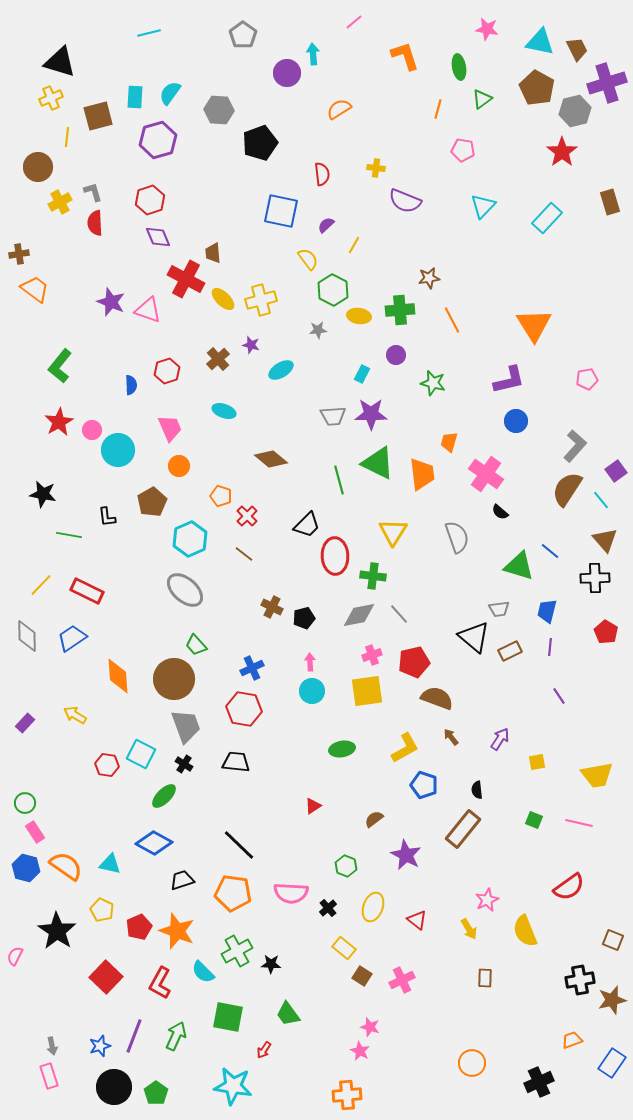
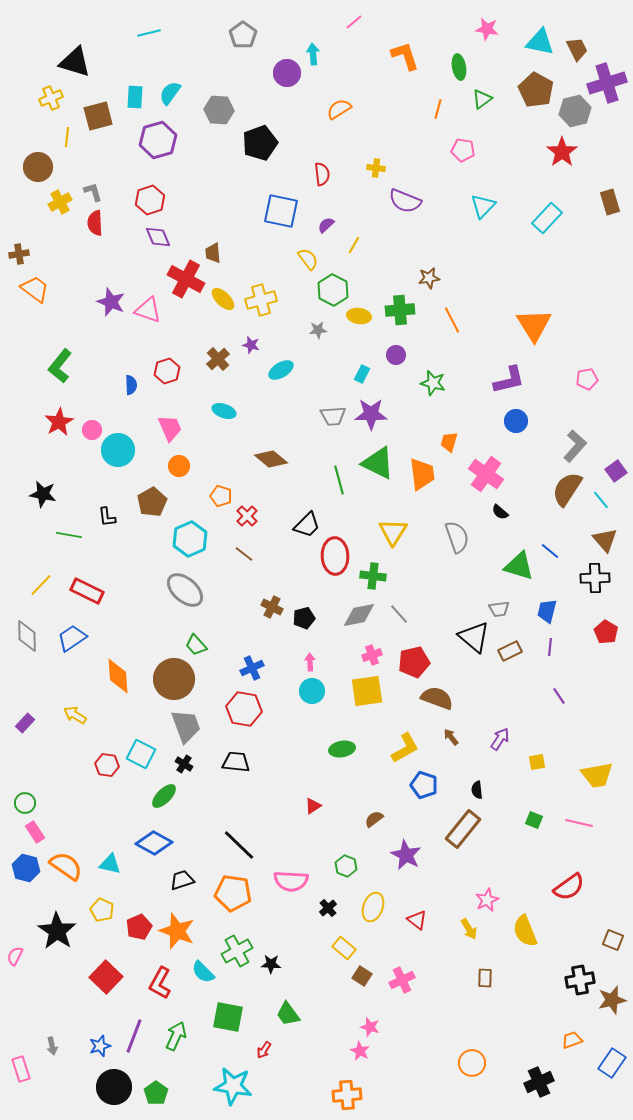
black triangle at (60, 62): moved 15 px right
brown pentagon at (537, 88): moved 1 px left, 2 px down
pink semicircle at (291, 893): moved 12 px up
pink rectangle at (49, 1076): moved 28 px left, 7 px up
